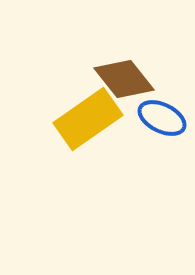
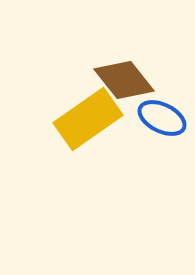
brown diamond: moved 1 px down
